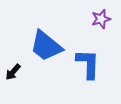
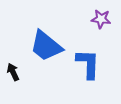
purple star: rotated 24 degrees clockwise
black arrow: rotated 114 degrees clockwise
